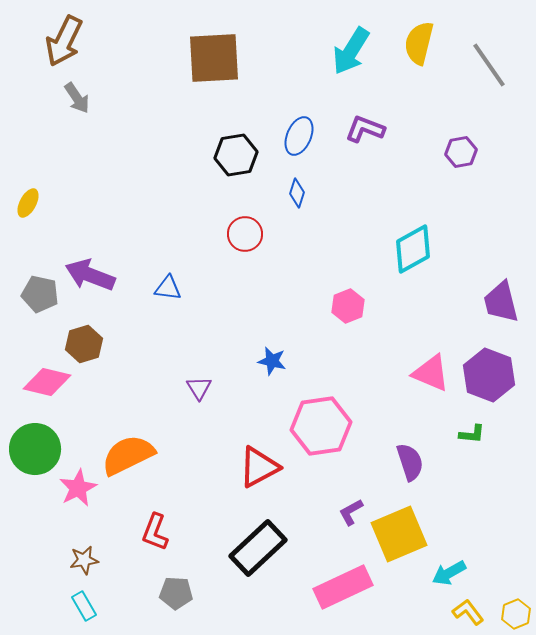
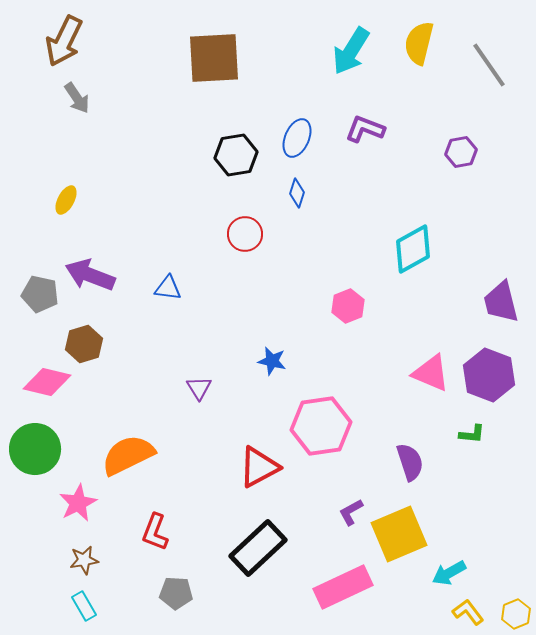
blue ellipse at (299, 136): moved 2 px left, 2 px down
yellow ellipse at (28, 203): moved 38 px right, 3 px up
pink star at (78, 488): moved 15 px down
